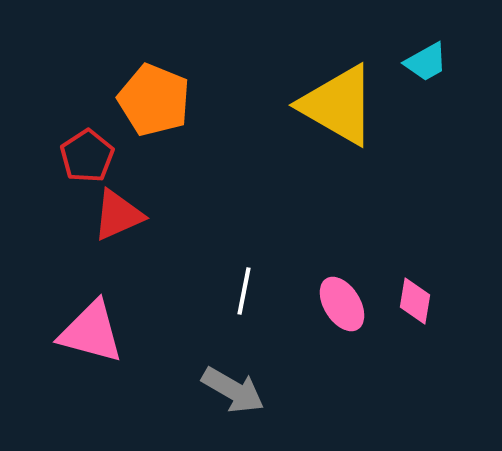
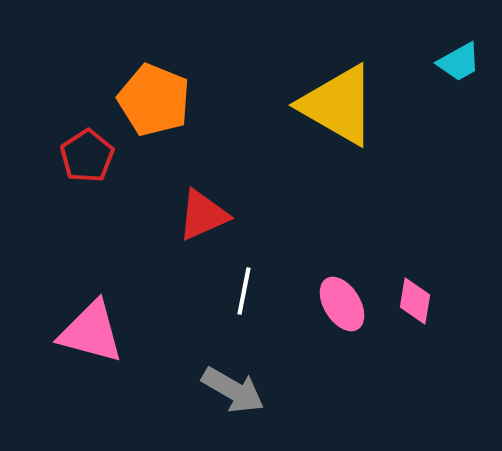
cyan trapezoid: moved 33 px right
red triangle: moved 85 px right
